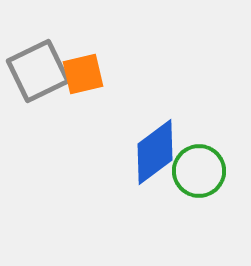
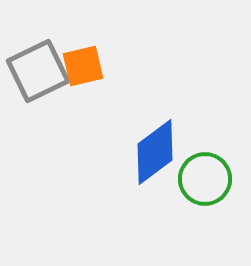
orange square: moved 8 px up
green circle: moved 6 px right, 8 px down
